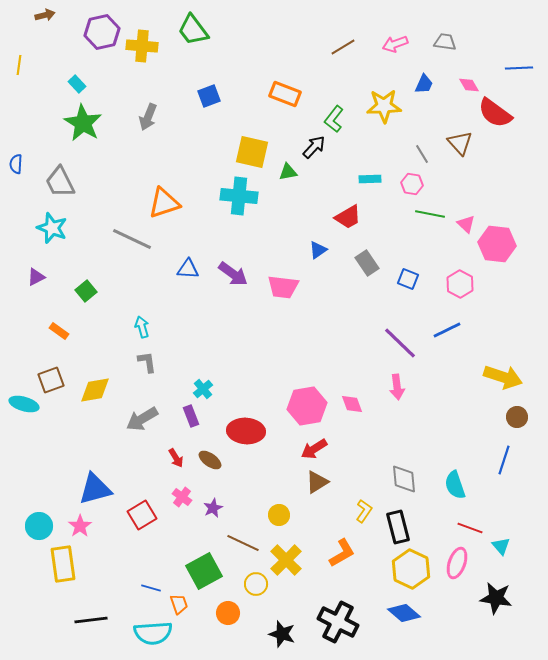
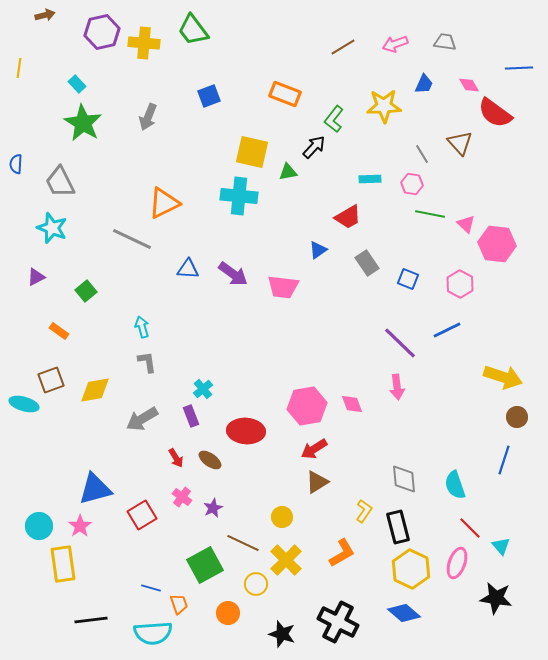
yellow cross at (142, 46): moved 2 px right, 3 px up
yellow line at (19, 65): moved 3 px down
orange triangle at (164, 203): rotated 8 degrees counterclockwise
yellow circle at (279, 515): moved 3 px right, 2 px down
red line at (470, 528): rotated 25 degrees clockwise
green square at (204, 571): moved 1 px right, 6 px up
